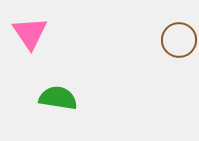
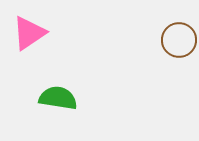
pink triangle: moved 1 px left; rotated 30 degrees clockwise
